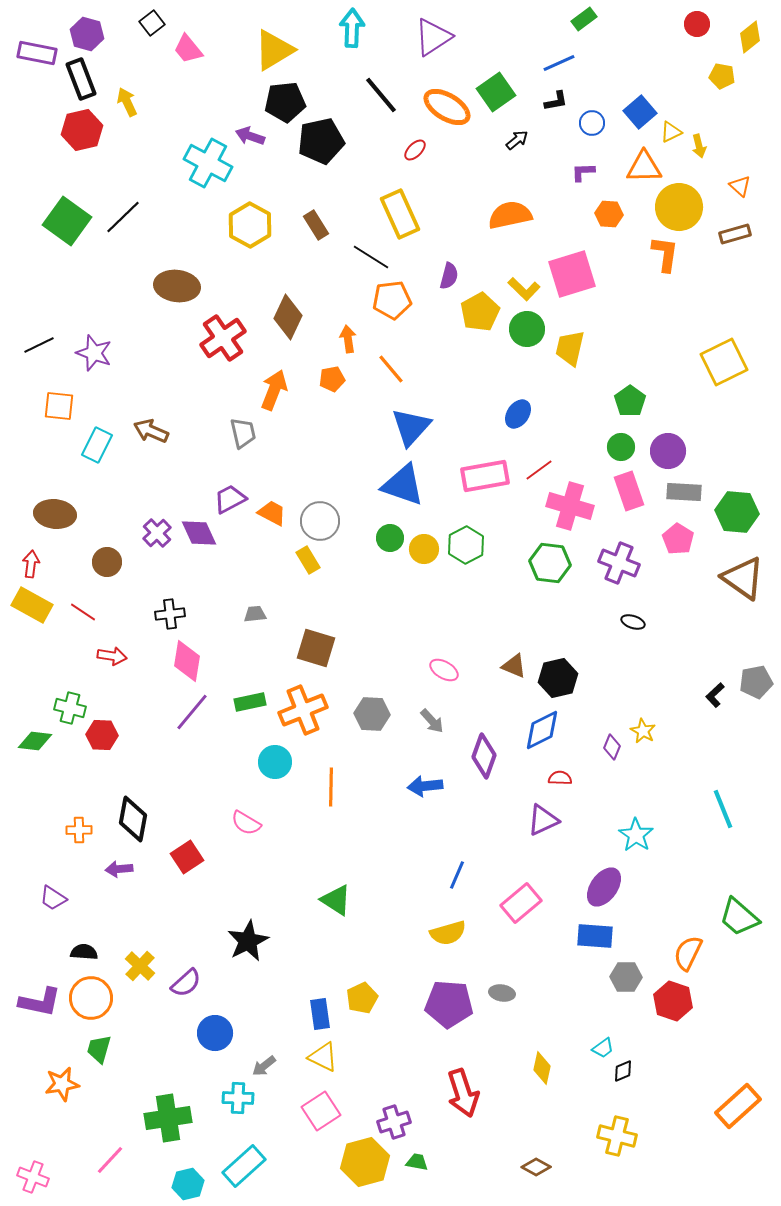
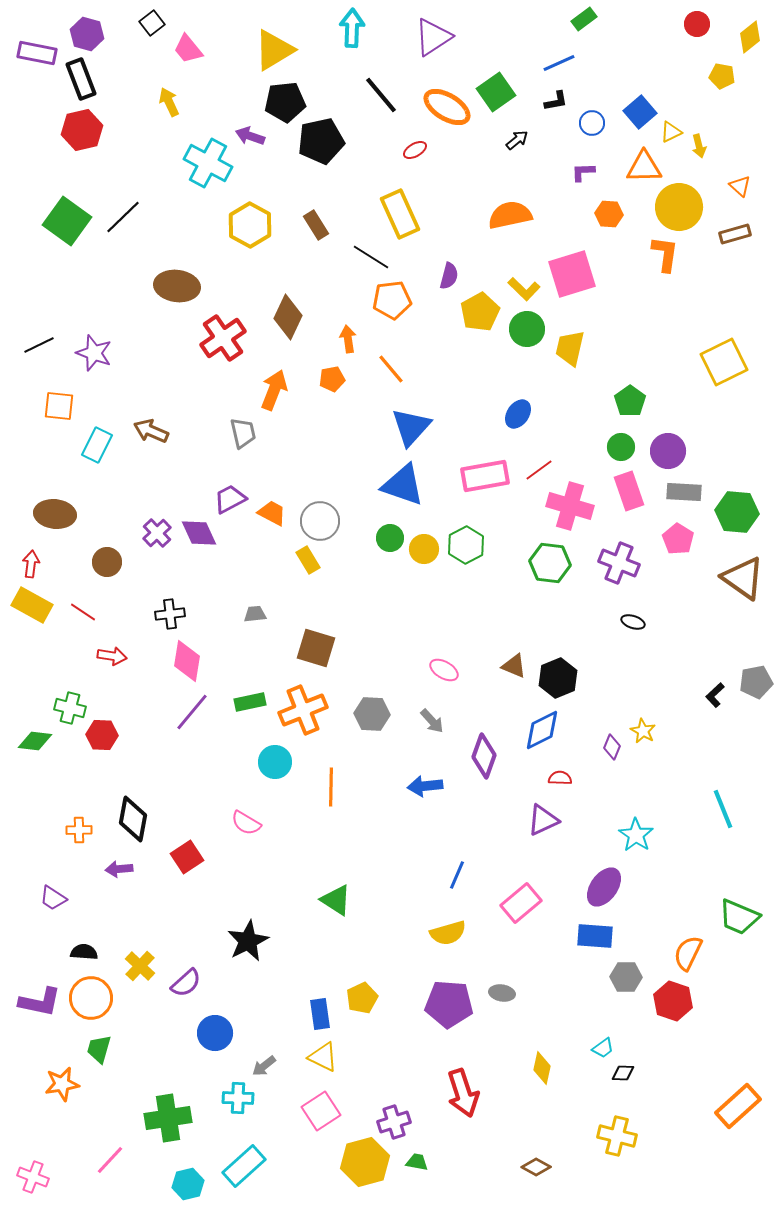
yellow arrow at (127, 102): moved 42 px right
red ellipse at (415, 150): rotated 15 degrees clockwise
black hexagon at (558, 678): rotated 9 degrees counterclockwise
green trapezoid at (739, 917): rotated 18 degrees counterclockwise
black diamond at (623, 1071): moved 2 px down; rotated 25 degrees clockwise
